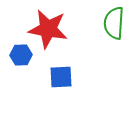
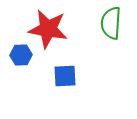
green semicircle: moved 3 px left
blue square: moved 4 px right, 1 px up
